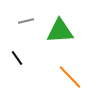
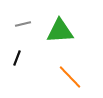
gray line: moved 3 px left, 3 px down
black line: rotated 56 degrees clockwise
